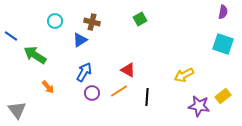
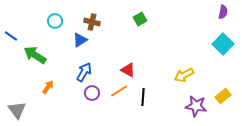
cyan square: rotated 25 degrees clockwise
orange arrow: rotated 104 degrees counterclockwise
black line: moved 4 px left
purple star: moved 3 px left
